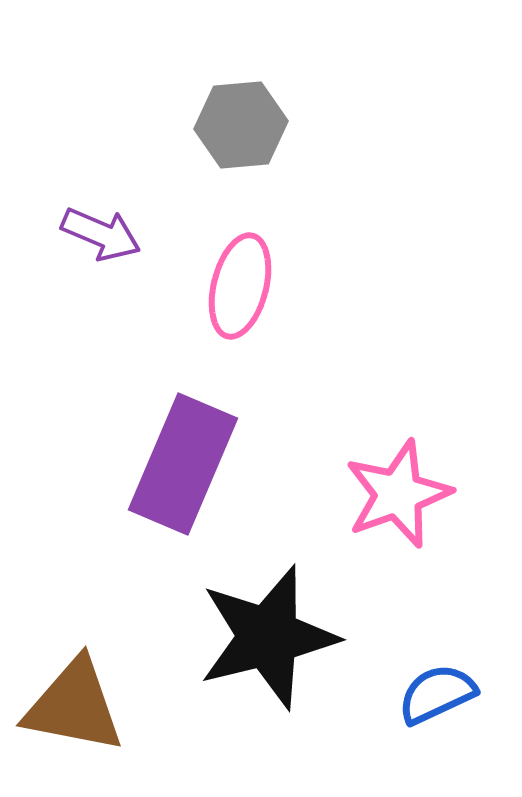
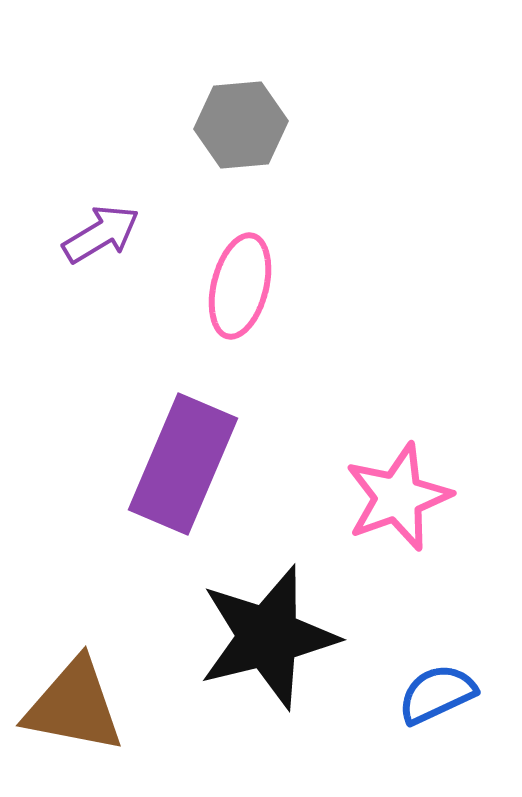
purple arrow: rotated 54 degrees counterclockwise
pink star: moved 3 px down
